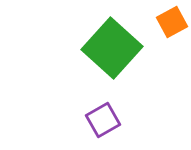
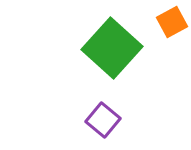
purple square: rotated 20 degrees counterclockwise
